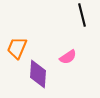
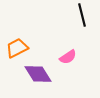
orange trapezoid: rotated 40 degrees clockwise
purple diamond: rotated 36 degrees counterclockwise
